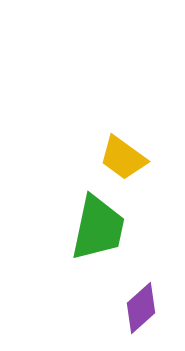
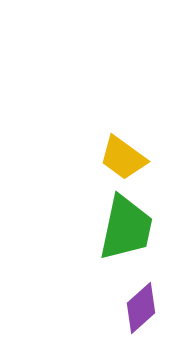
green trapezoid: moved 28 px right
